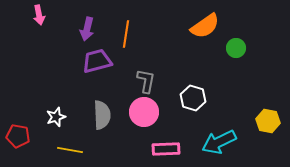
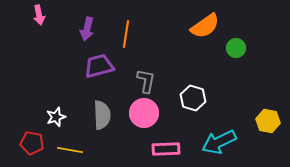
purple trapezoid: moved 2 px right, 5 px down
pink circle: moved 1 px down
red pentagon: moved 14 px right, 7 px down
